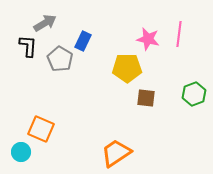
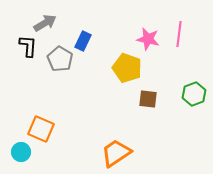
yellow pentagon: rotated 20 degrees clockwise
brown square: moved 2 px right, 1 px down
